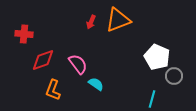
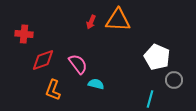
orange triangle: rotated 24 degrees clockwise
gray circle: moved 4 px down
cyan semicircle: rotated 21 degrees counterclockwise
cyan line: moved 2 px left
